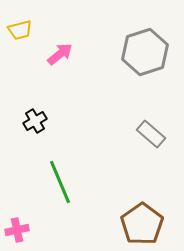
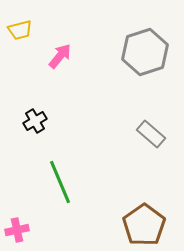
pink arrow: moved 2 px down; rotated 12 degrees counterclockwise
brown pentagon: moved 2 px right, 1 px down
